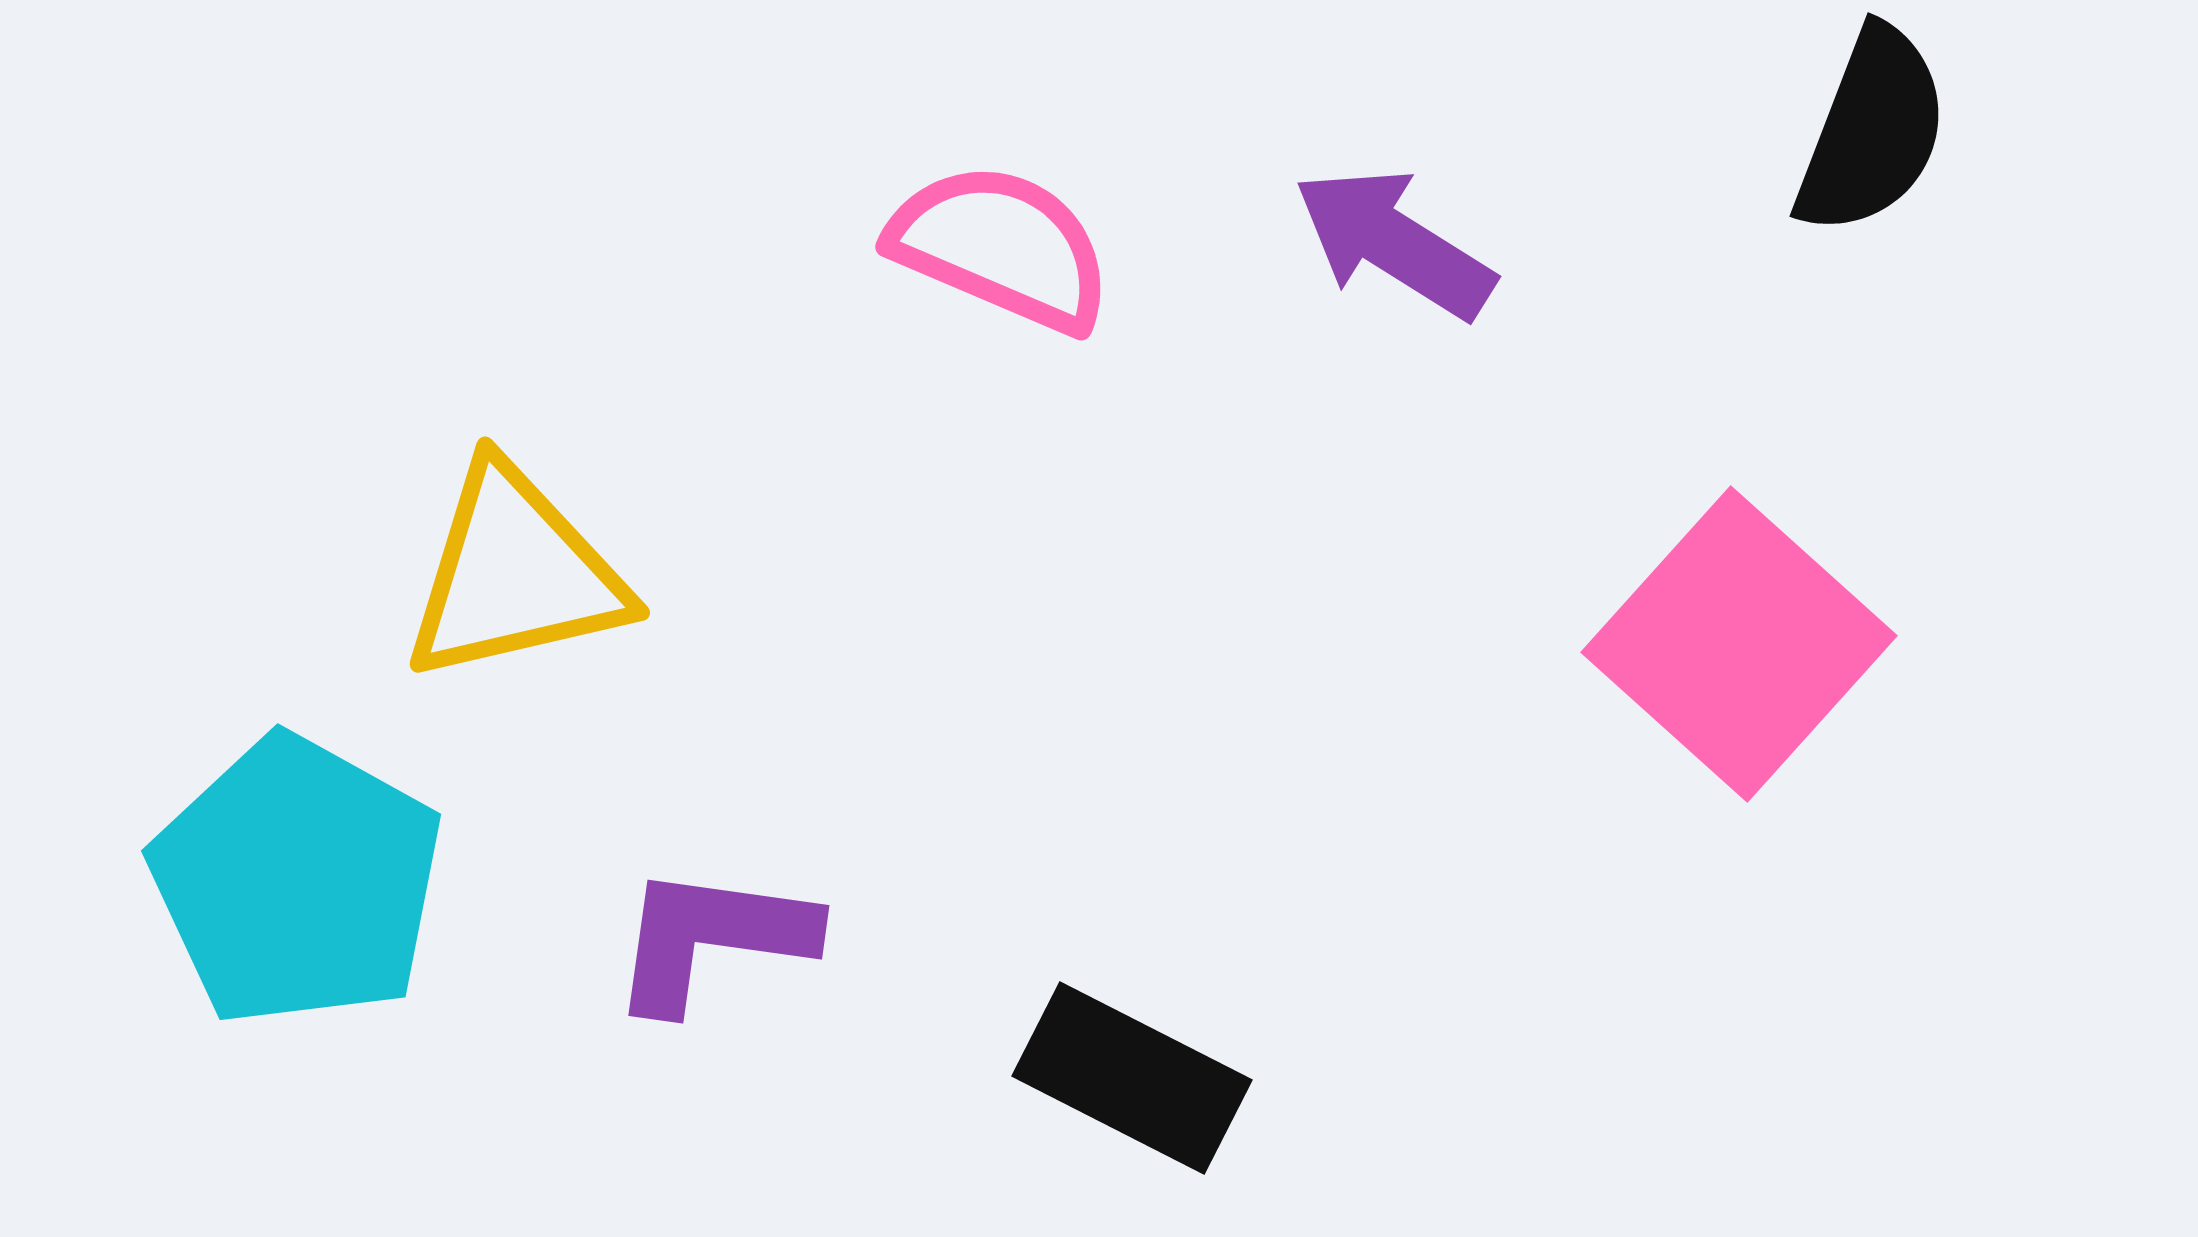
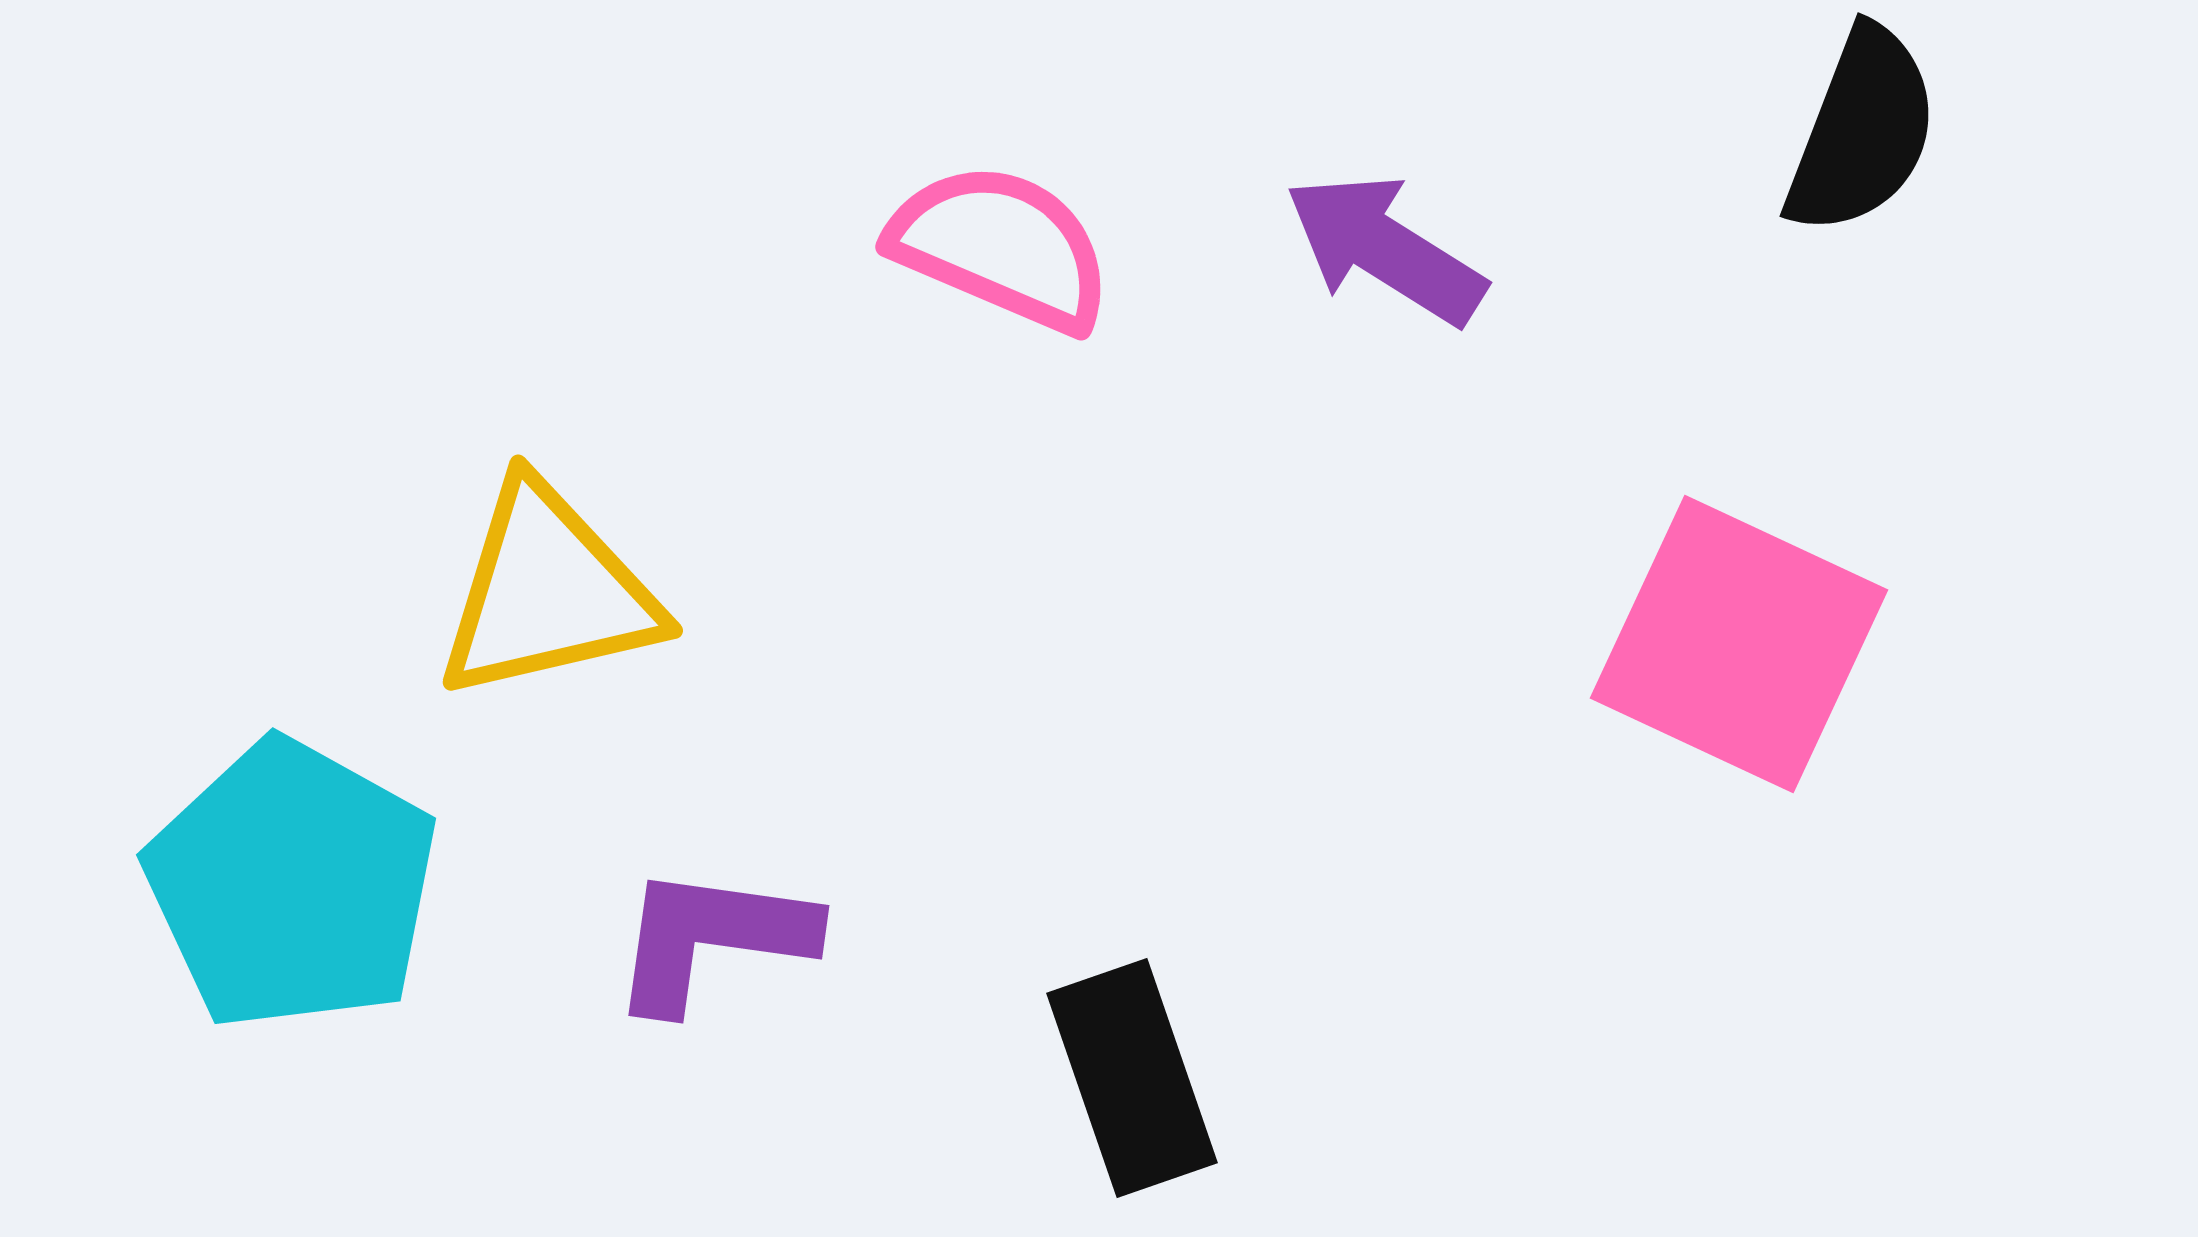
black semicircle: moved 10 px left
purple arrow: moved 9 px left, 6 px down
yellow triangle: moved 33 px right, 18 px down
pink square: rotated 17 degrees counterclockwise
cyan pentagon: moved 5 px left, 4 px down
black rectangle: rotated 44 degrees clockwise
